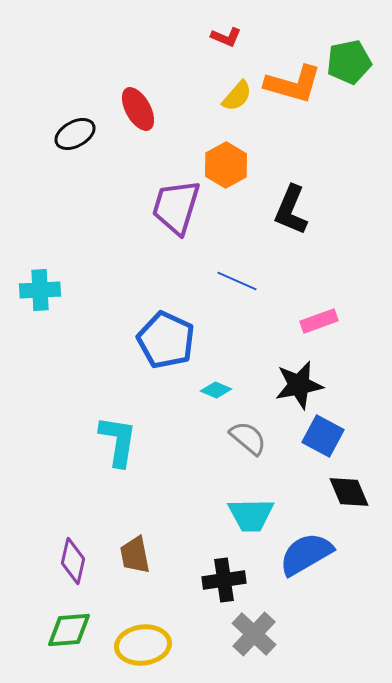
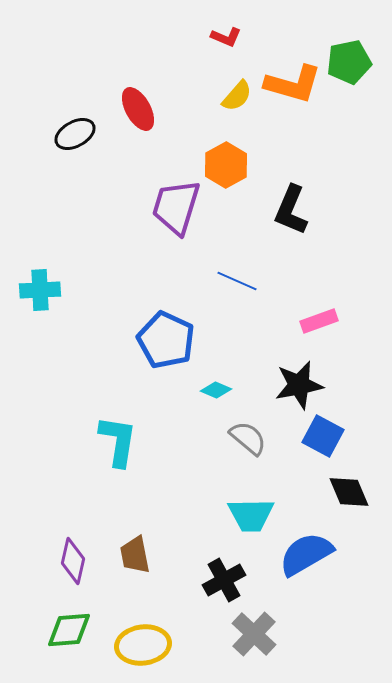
black cross: rotated 21 degrees counterclockwise
